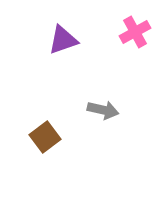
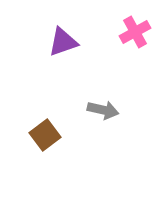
purple triangle: moved 2 px down
brown square: moved 2 px up
